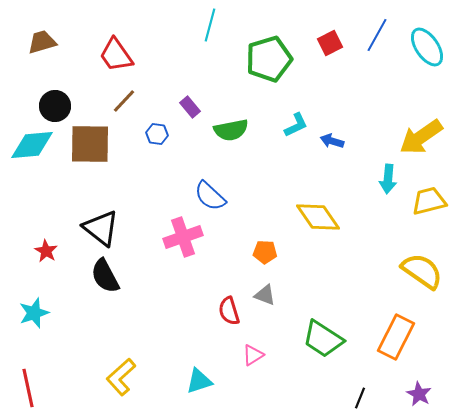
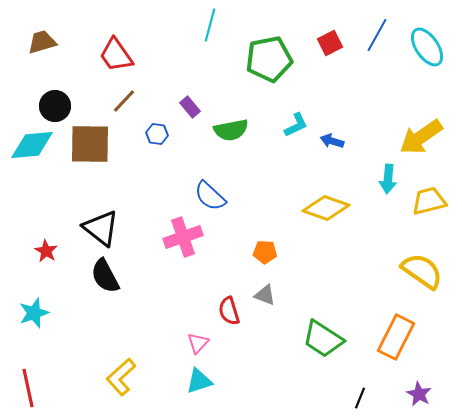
green pentagon: rotated 6 degrees clockwise
yellow diamond: moved 8 px right, 9 px up; rotated 36 degrees counterclockwise
pink triangle: moved 55 px left, 12 px up; rotated 15 degrees counterclockwise
